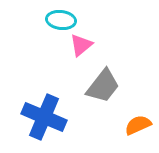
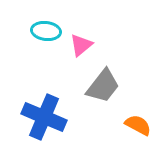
cyan ellipse: moved 15 px left, 11 px down
orange semicircle: rotated 52 degrees clockwise
